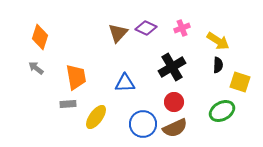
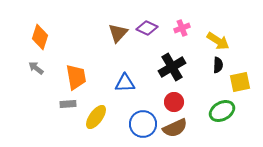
purple diamond: moved 1 px right
yellow square: rotated 30 degrees counterclockwise
